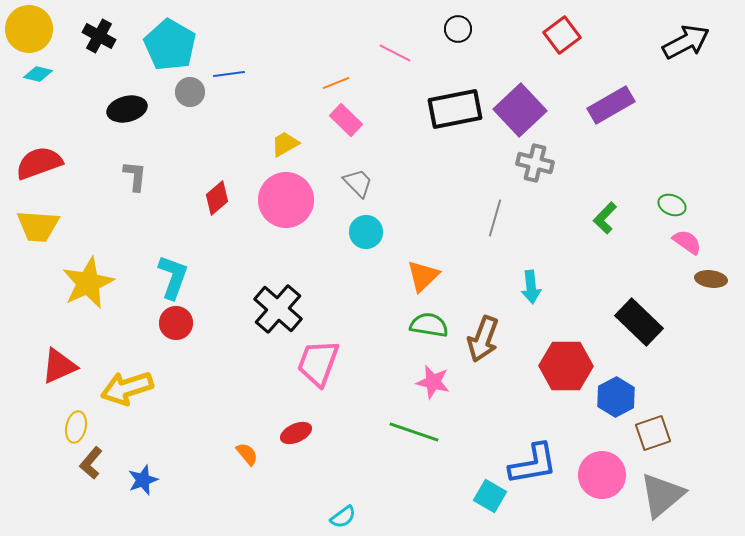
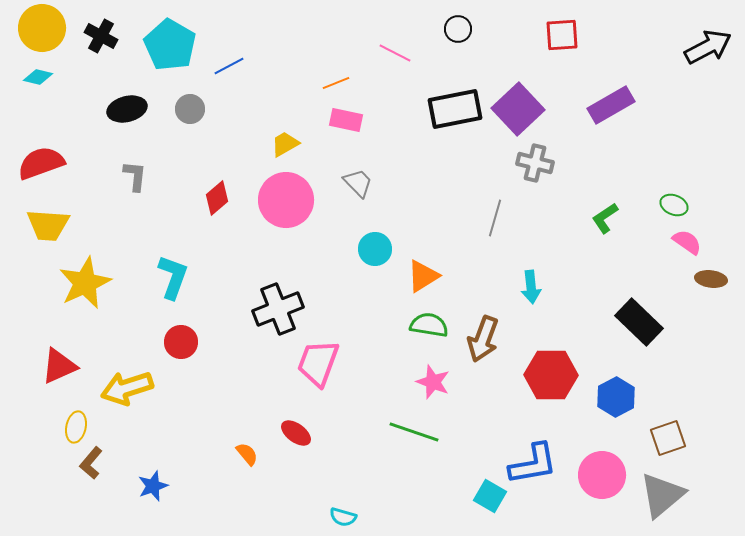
yellow circle at (29, 29): moved 13 px right, 1 px up
red square at (562, 35): rotated 33 degrees clockwise
black cross at (99, 36): moved 2 px right
black arrow at (686, 42): moved 22 px right, 5 px down
cyan diamond at (38, 74): moved 3 px down
blue line at (229, 74): moved 8 px up; rotated 20 degrees counterclockwise
gray circle at (190, 92): moved 17 px down
purple square at (520, 110): moved 2 px left, 1 px up
pink rectangle at (346, 120): rotated 32 degrees counterclockwise
red semicircle at (39, 163): moved 2 px right
green ellipse at (672, 205): moved 2 px right
green L-shape at (605, 218): rotated 12 degrees clockwise
yellow trapezoid at (38, 226): moved 10 px right, 1 px up
cyan circle at (366, 232): moved 9 px right, 17 px down
orange triangle at (423, 276): rotated 12 degrees clockwise
yellow star at (88, 283): moved 3 px left
black cross at (278, 309): rotated 27 degrees clockwise
red circle at (176, 323): moved 5 px right, 19 px down
red hexagon at (566, 366): moved 15 px left, 9 px down
pink star at (433, 382): rotated 8 degrees clockwise
red ellipse at (296, 433): rotated 60 degrees clockwise
brown square at (653, 433): moved 15 px right, 5 px down
blue star at (143, 480): moved 10 px right, 6 px down
cyan semicircle at (343, 517): rotated 52 degrees clockwise
